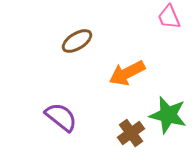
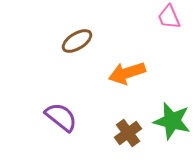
orange arrow: rotated 9 degrees clockwise
green star: moved 4 px right, 6 px down
brown cross: moved 3 px left
